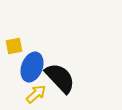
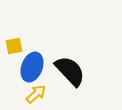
black semicircle: moved 10 px right, 7 px up
